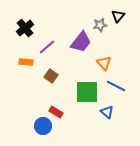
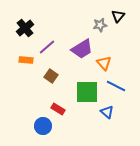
purple trapezoid: moved 1 px right, 7 px down; rotated 20 degrees clockwise
orange rectangle: moved 2 px up
red rectangle: moved 2 px right, 3 px up
